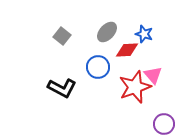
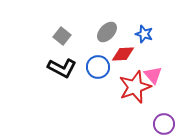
red diamond: moved 4 px left, 4 px down
black L-shape: moved 20 px up
